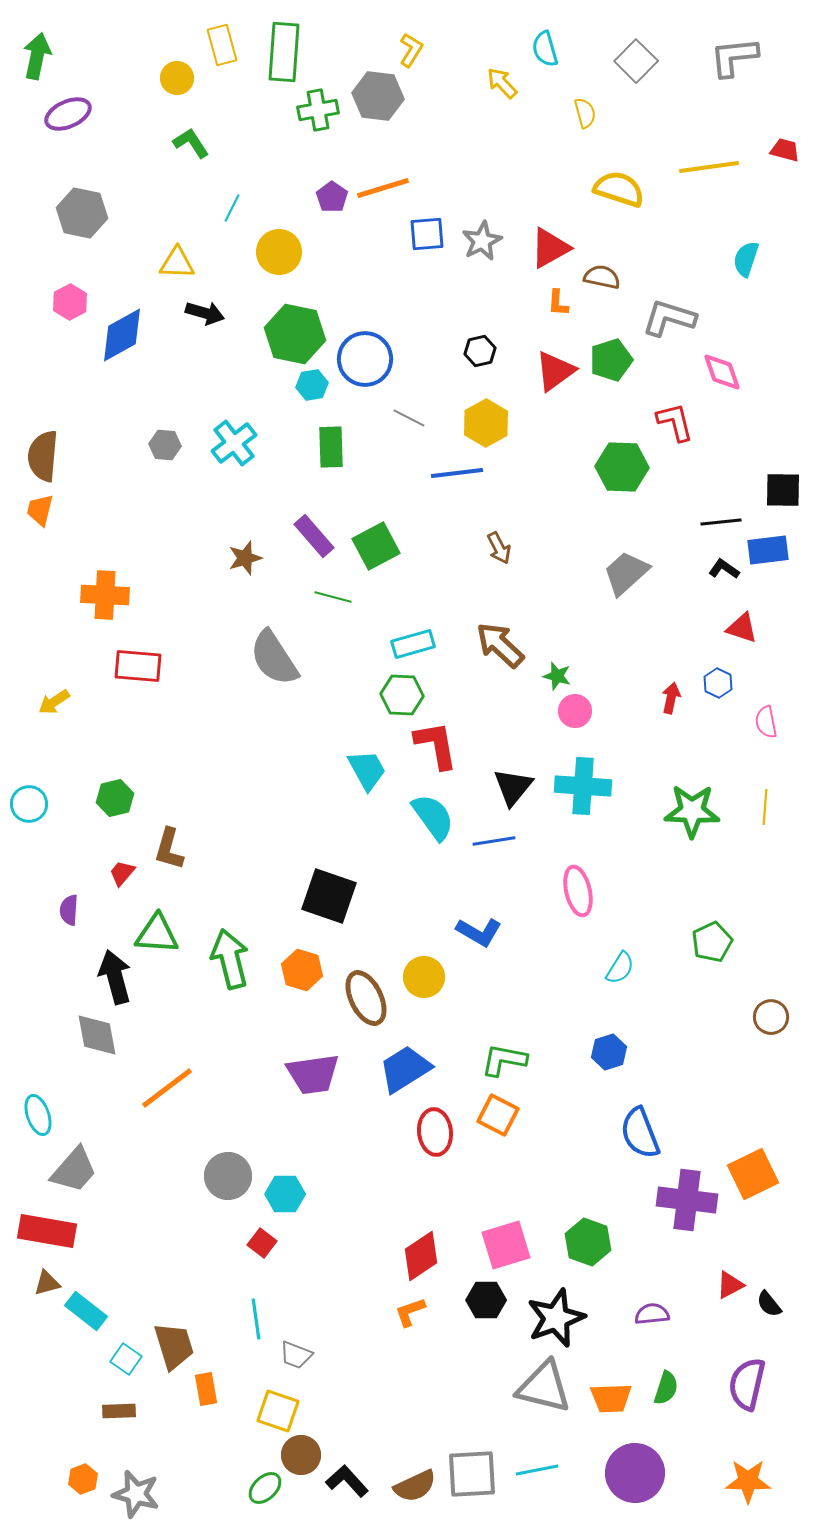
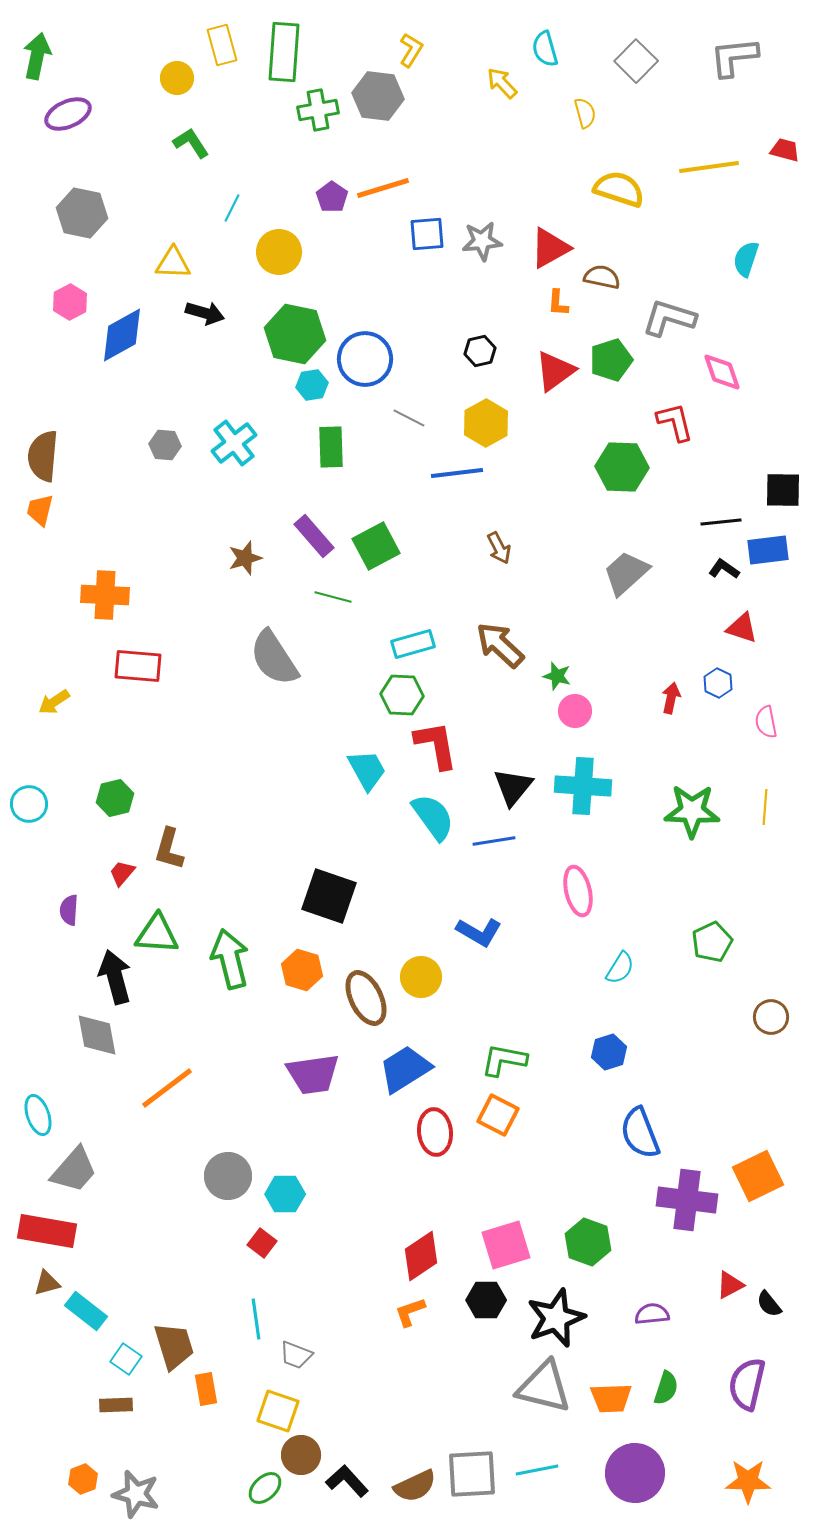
gray star at (482, 241): rotated 21 degrees clockwise
yellow triangle at (177, 263): moved 4 px left
yellow circle at (424, 977): moved 3 px left
orange square at (753, 1174): moved 5 px right, 2 px down
brown rectangle at (119, 1411): moved 3 px left, 6 px up
